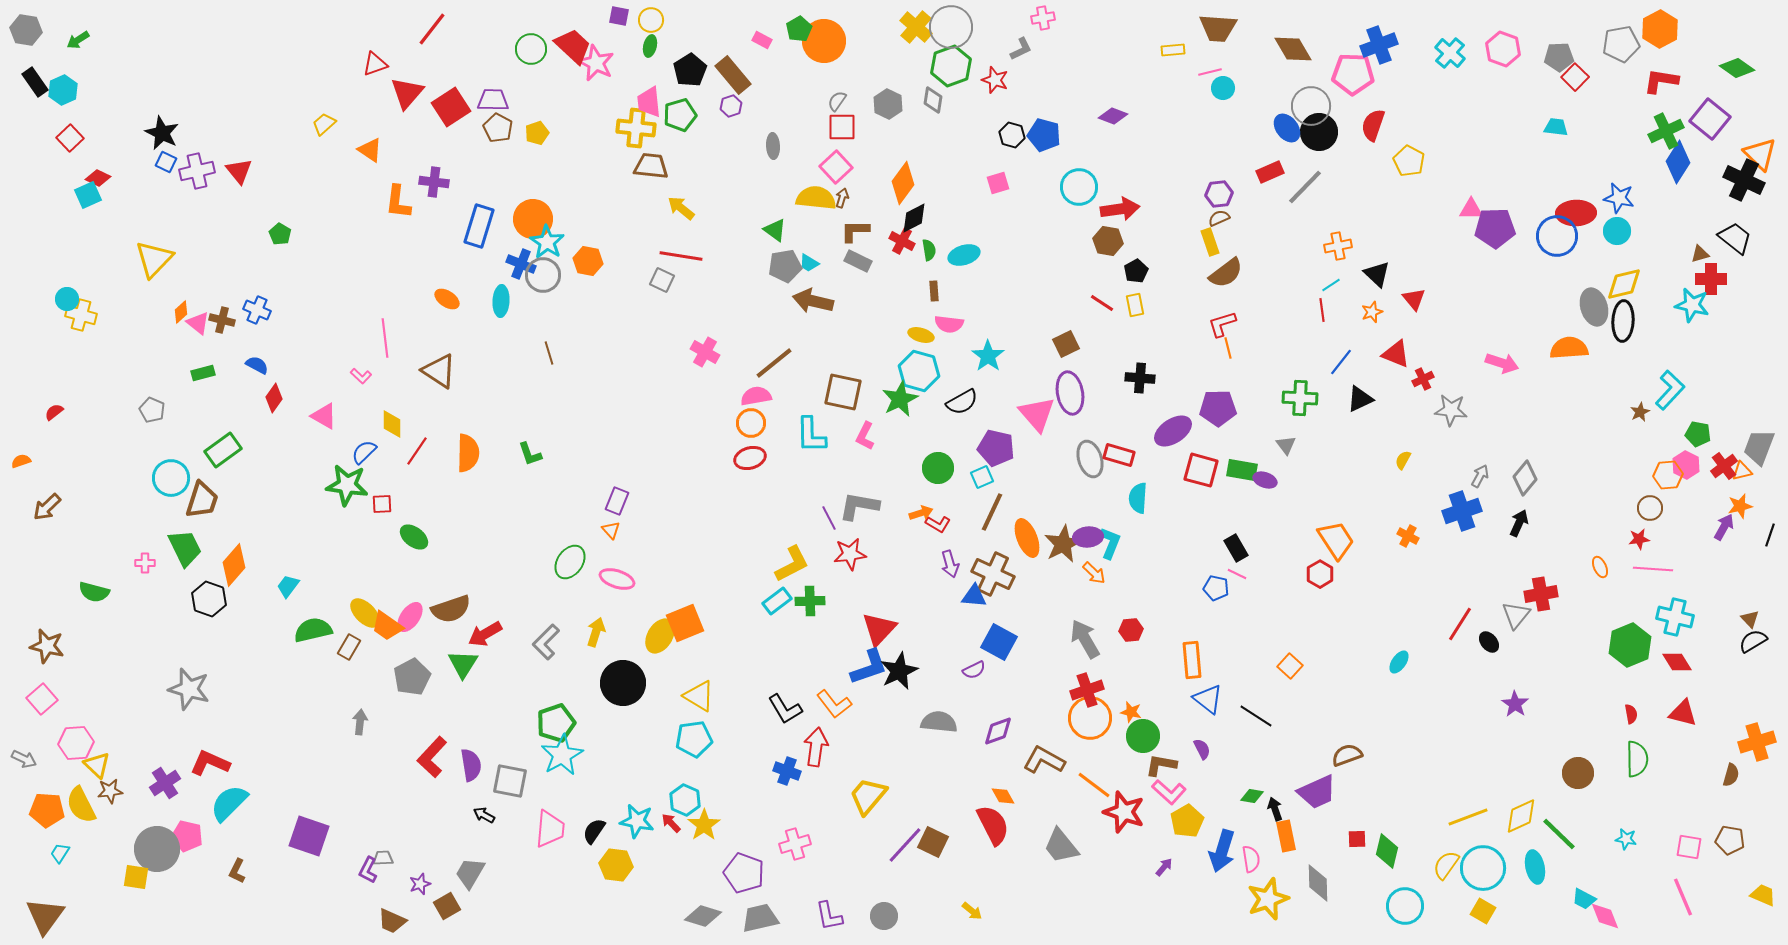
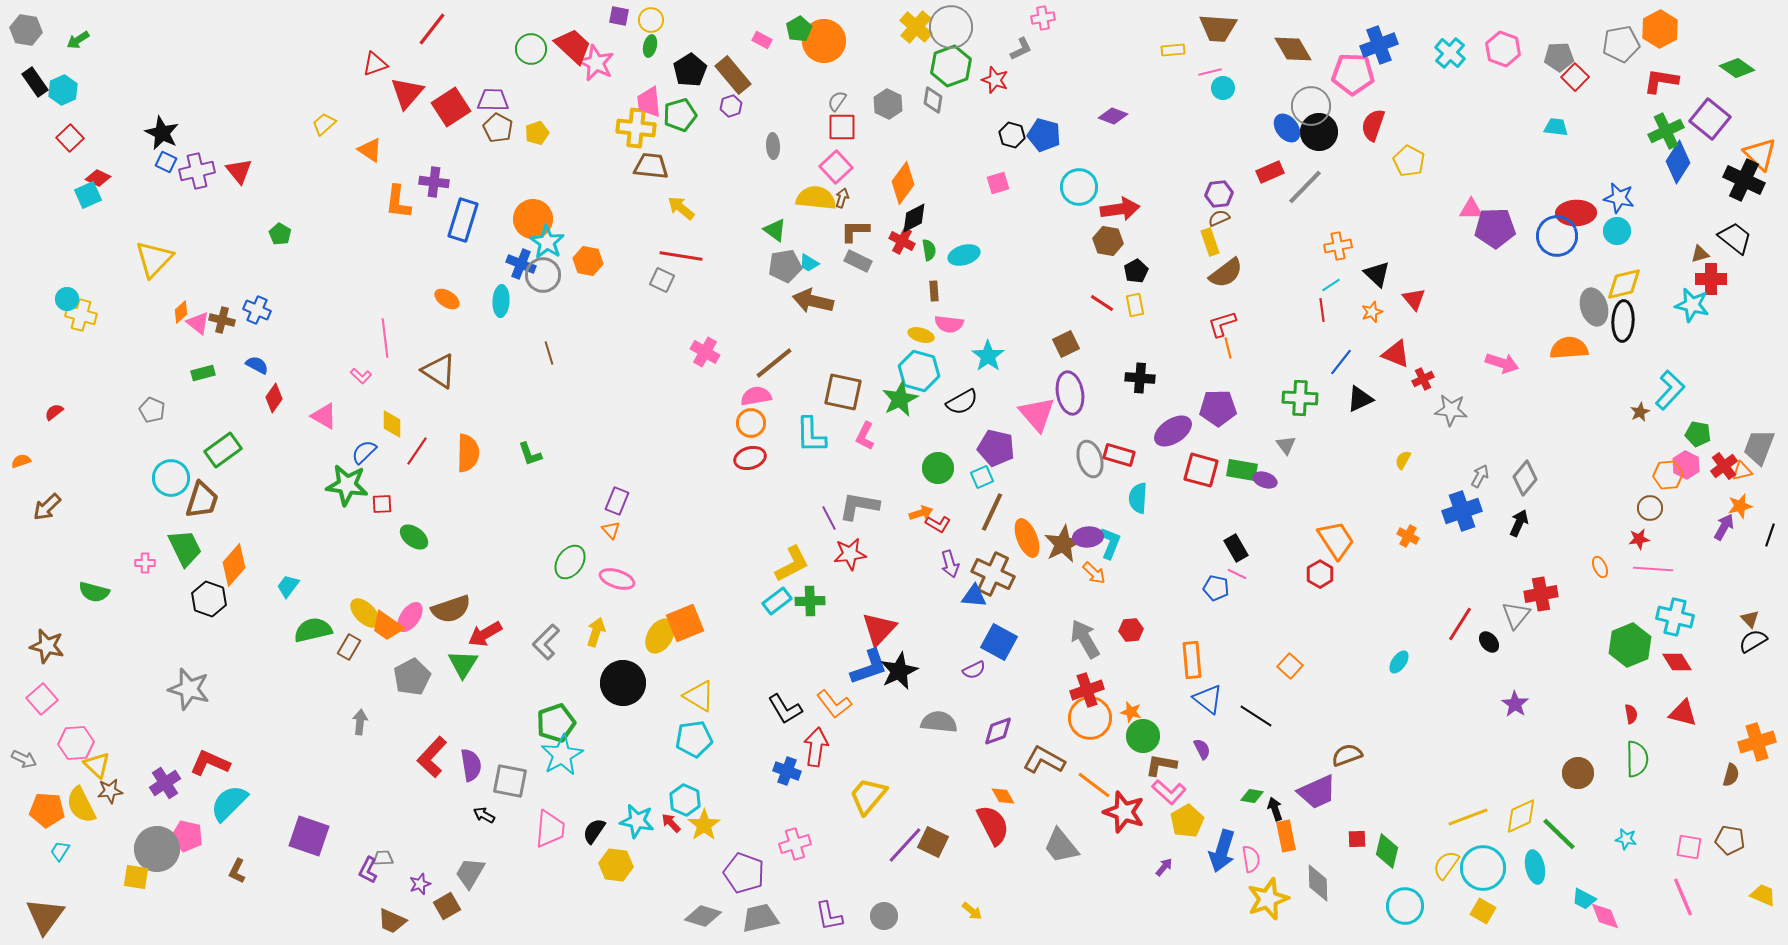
blue rectangle at (479, 226): moved 16 px left, 6 px up
cyan trapezoid at (60, 853): moved 2 px up
